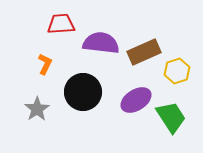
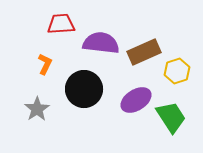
black circle: moved 1 px right, 3 px up
